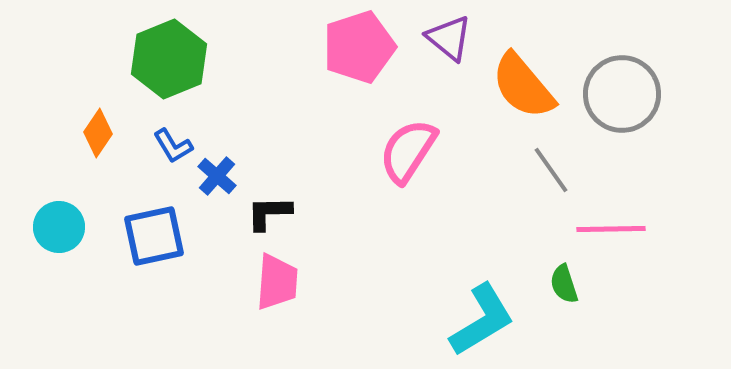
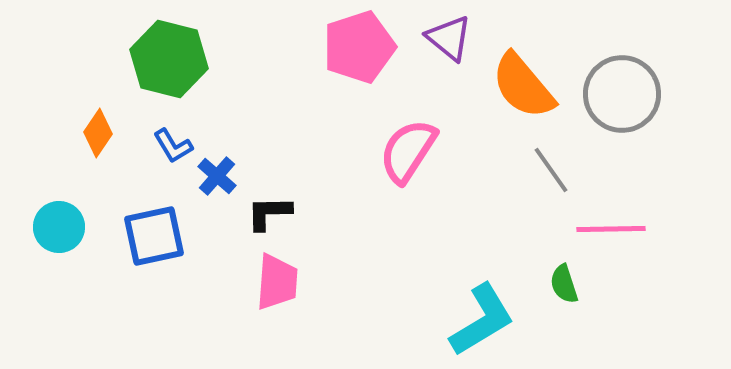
green hexagon: rotated 24 degrees counterclockwise
